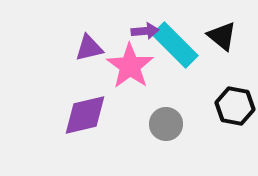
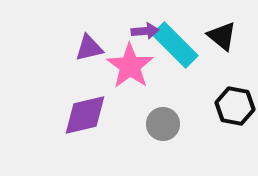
gray circle: moved 3 px left
